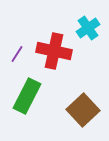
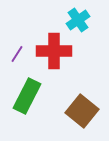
cyan cross: moved 10 px left, 8 px up
red cross: rotated 12 degrees counterclockwise
brown square: moved 1 px left, 1 px down; rotated 8 degrees counterclockwise
